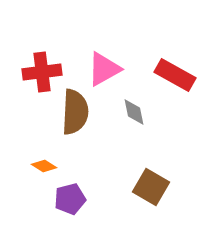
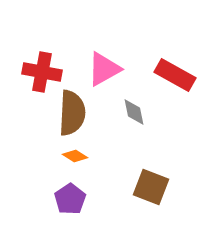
red cross: rotated 18 degrees clockwise
brown semicircle: moved 3 px left, 1 px down
orange diamond: moved 31 px right, 10 px up
brown square: rotated 9 degrees counterclockwise
purple pentagon: rotated 20 degrees counterclockwise
